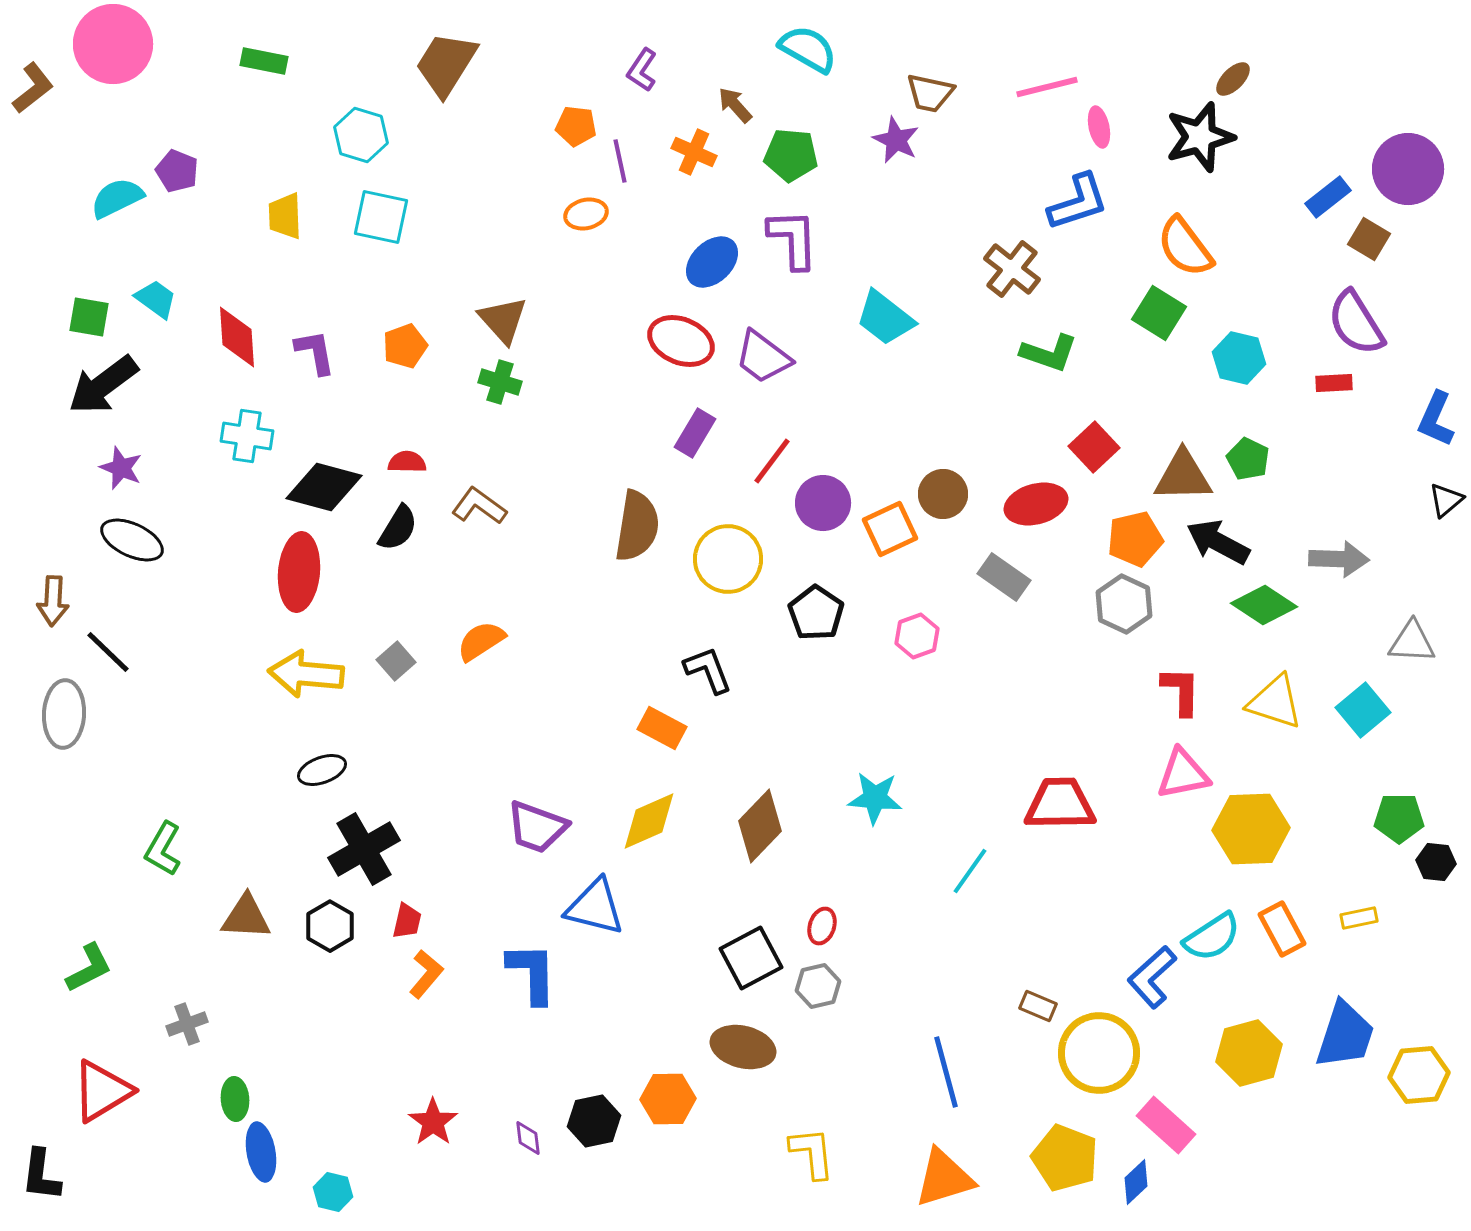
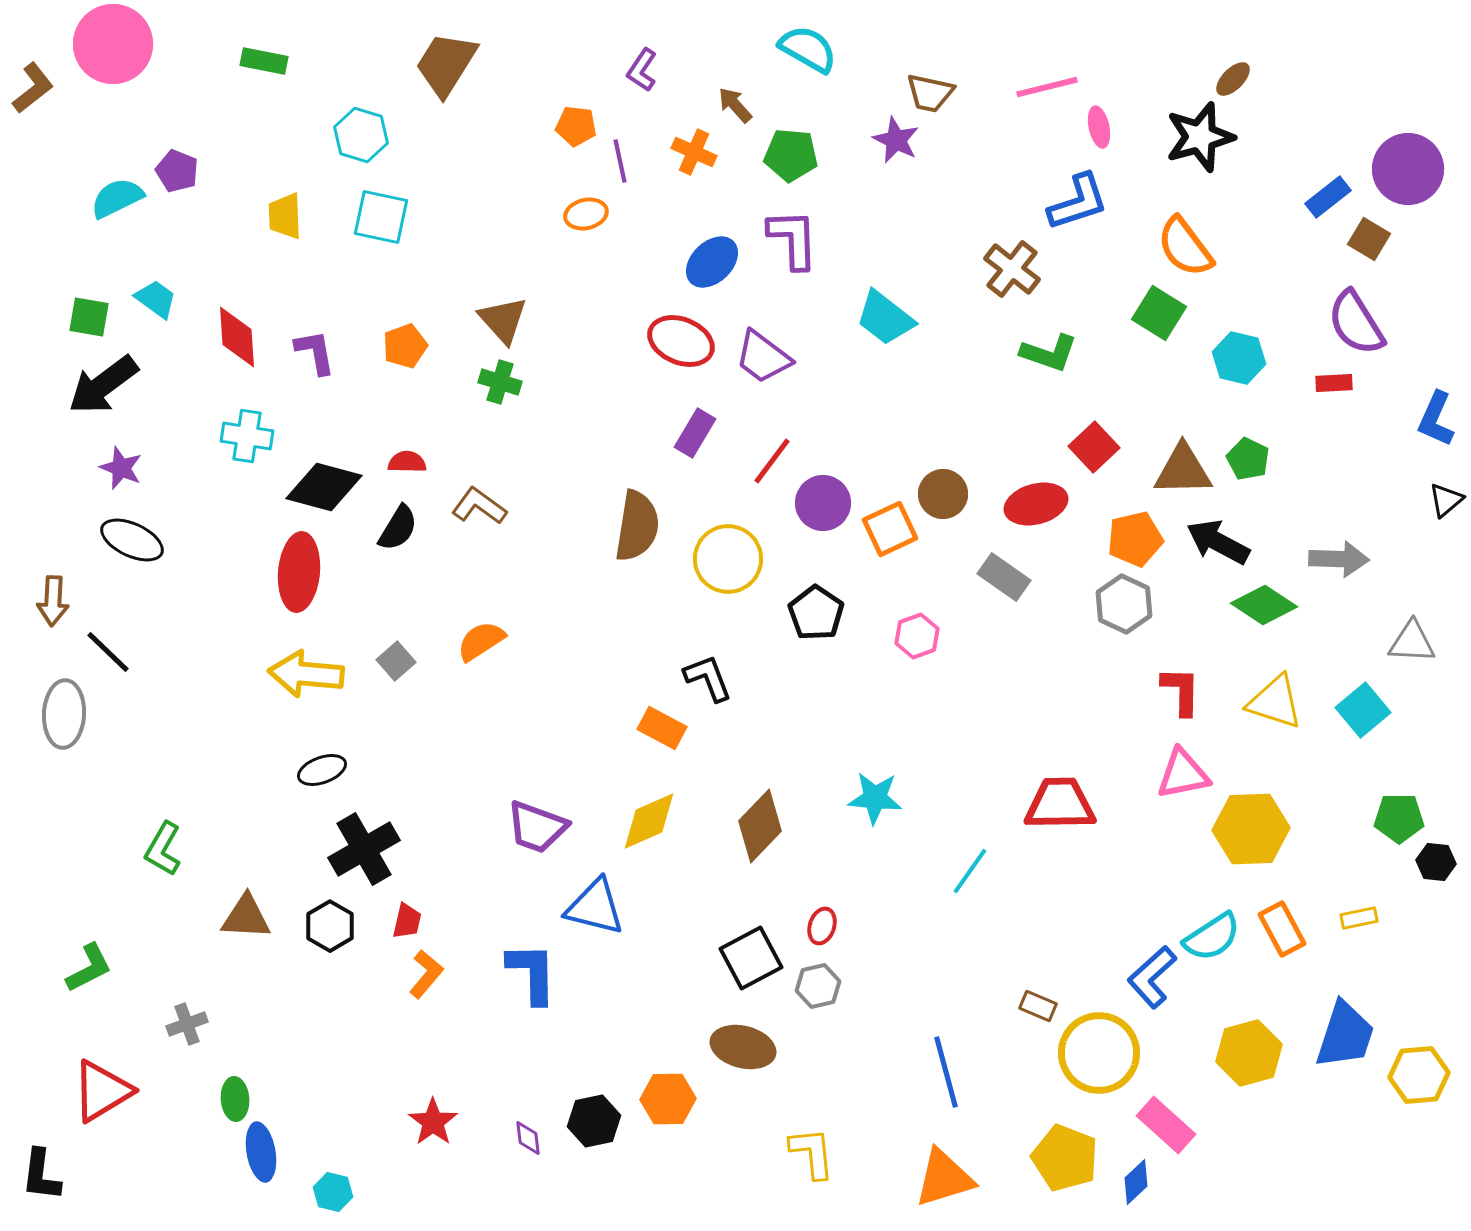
brown triangle at (1183, 476): moved 6 px up
black L-shape at (708, 670): moved 8 px down
